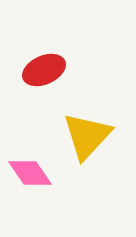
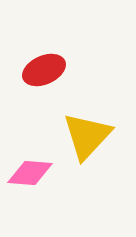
pink diamond: rotated 51 degrees counterclockwise
